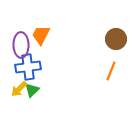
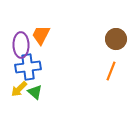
green triangle: moved 3 px right, 2 px down; rotated 35 degrees counterclockwise
